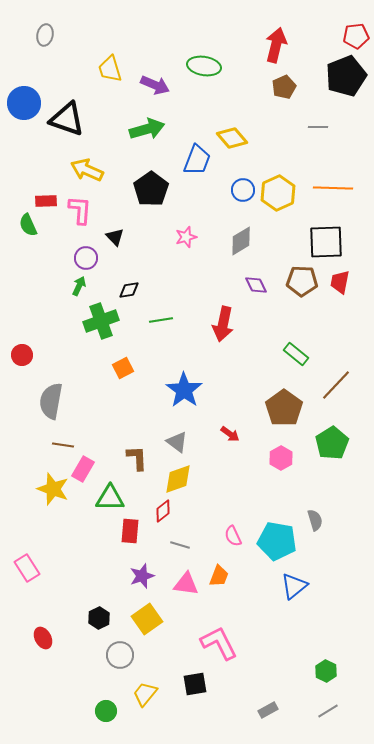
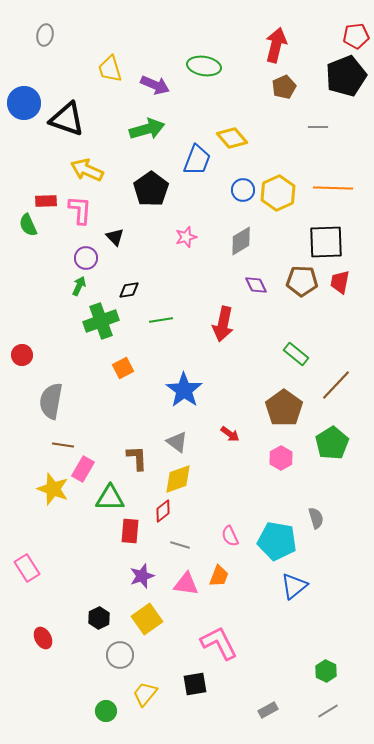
gray semicircle at (315, 520): moved 1 px right, 2 px up
pink semicircle at (233, 536): moved 3 px left
